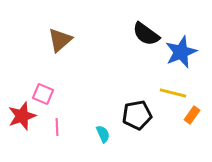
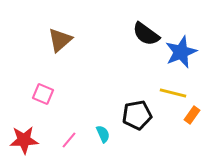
red star: moved 2 px right, 24 px down; rotated 16 degrees clockwise
pink line: moved 12 px right, 13 px down; rotated 42 degrees clockwise
